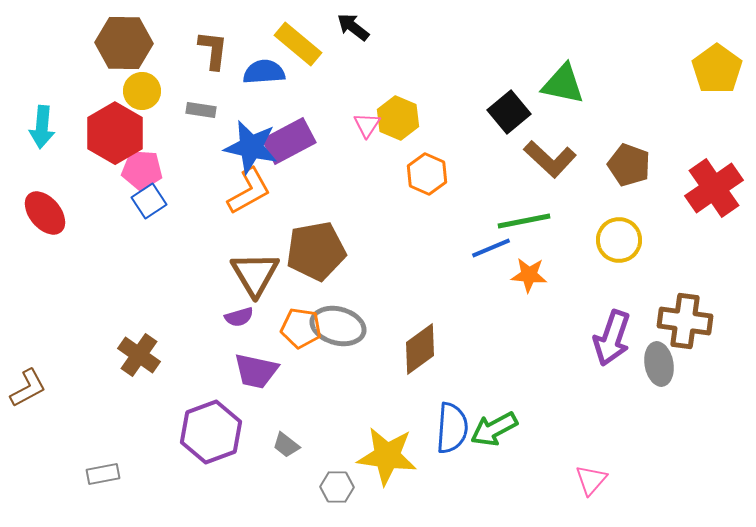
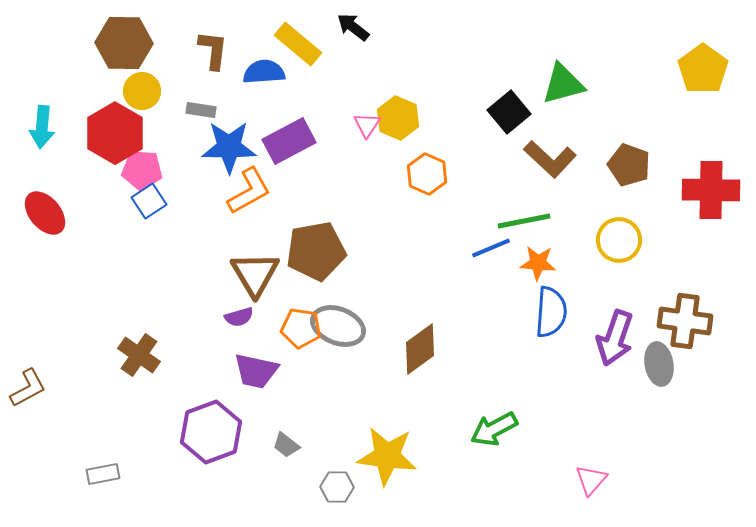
yellow pentagon at (717, 69): moved 14 px left
green triangle at (563, 84): rotated 27 degrees counterclockwise
blue star at (251, 147): moved 22 px left; rotated 12 degrees counterclockwise
red cross at (714, 188): moved 3 px left, 2 px down; rotated 36 degrees clockwise
orange star at (529, 275): moved 9 px right, 12 px up
gray ellipse at (338, 326): rotated 6 degrees clockwise
purple arrow at (612, 338): moved 3 px right
blue semicircle at (452, 428): moved 99 px right, 116 px up
